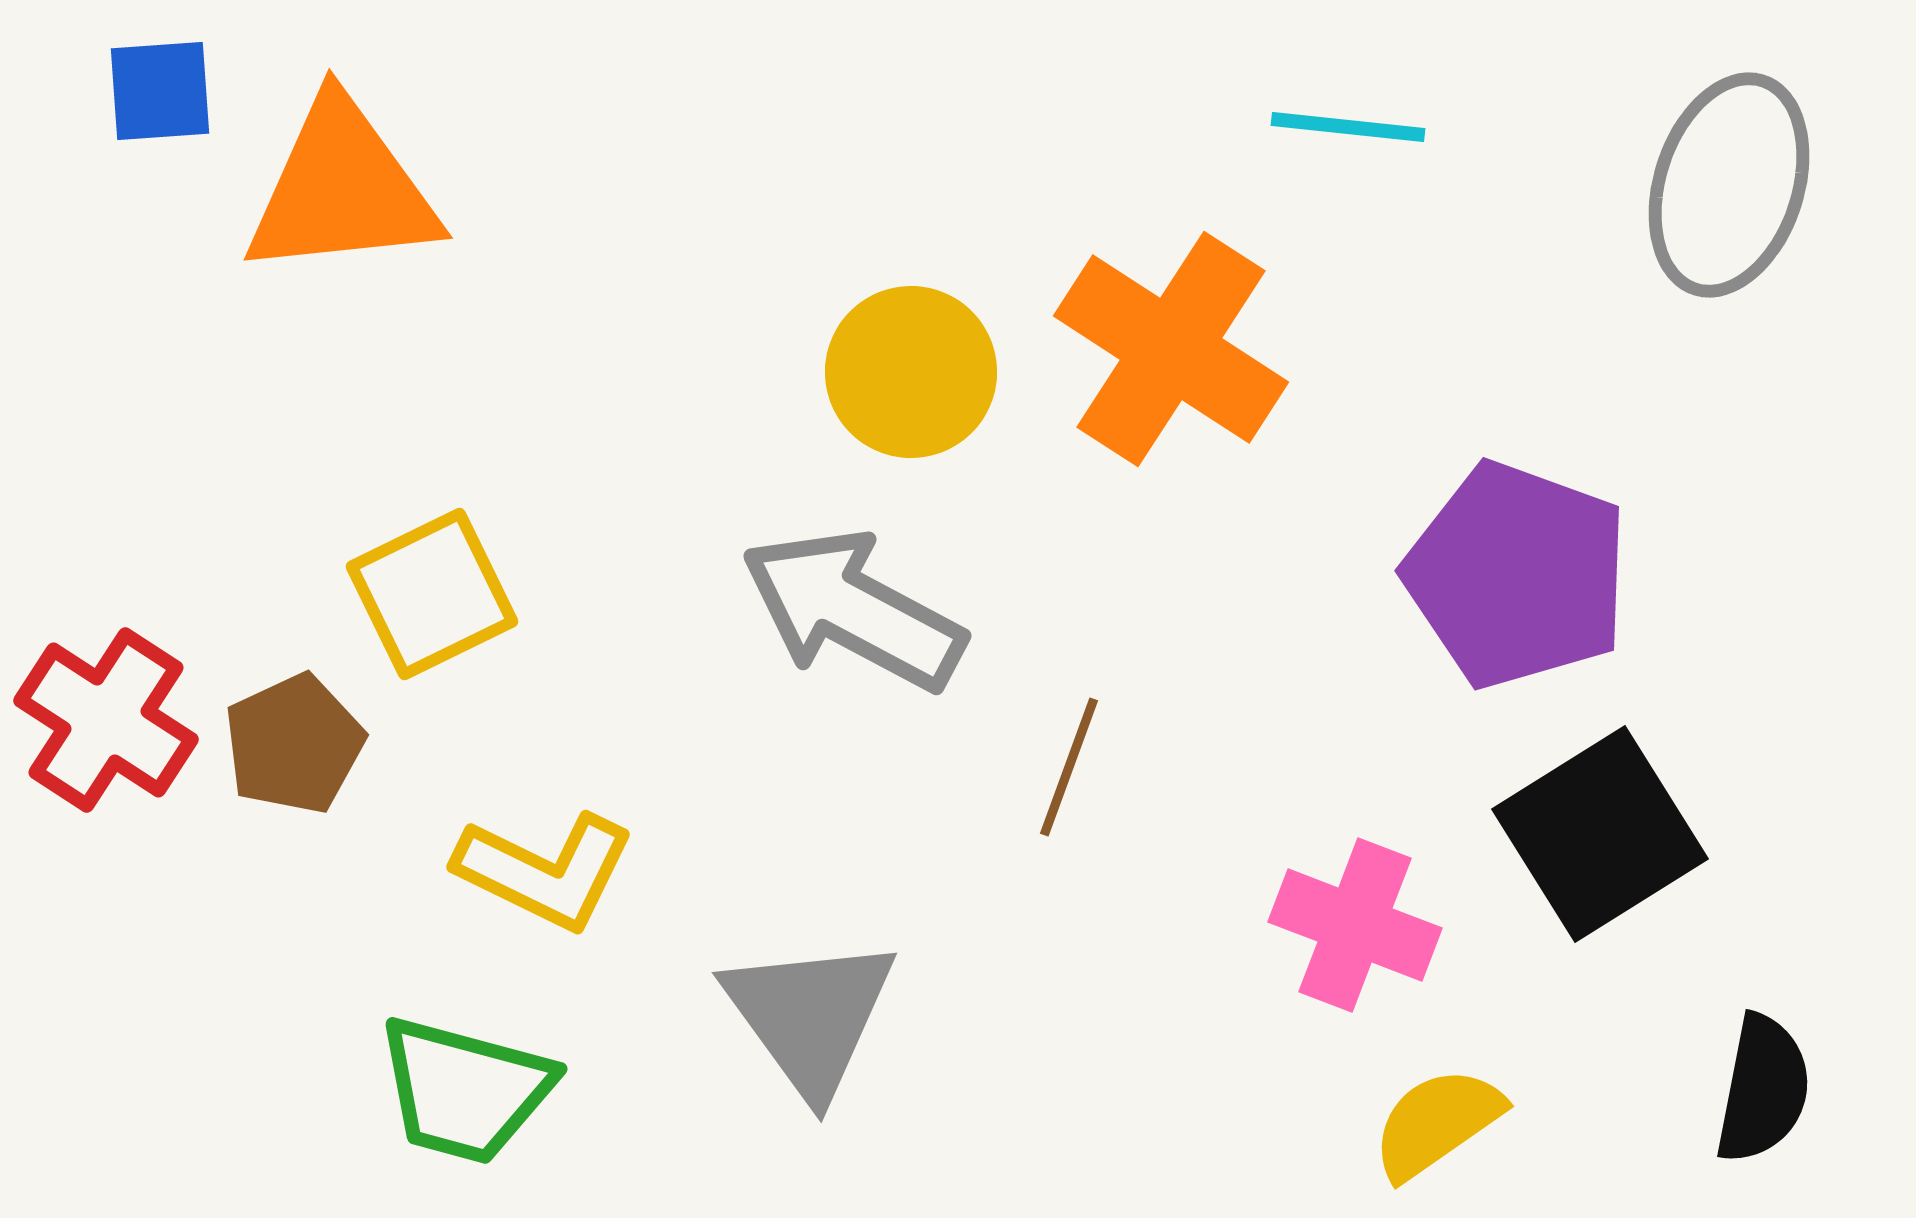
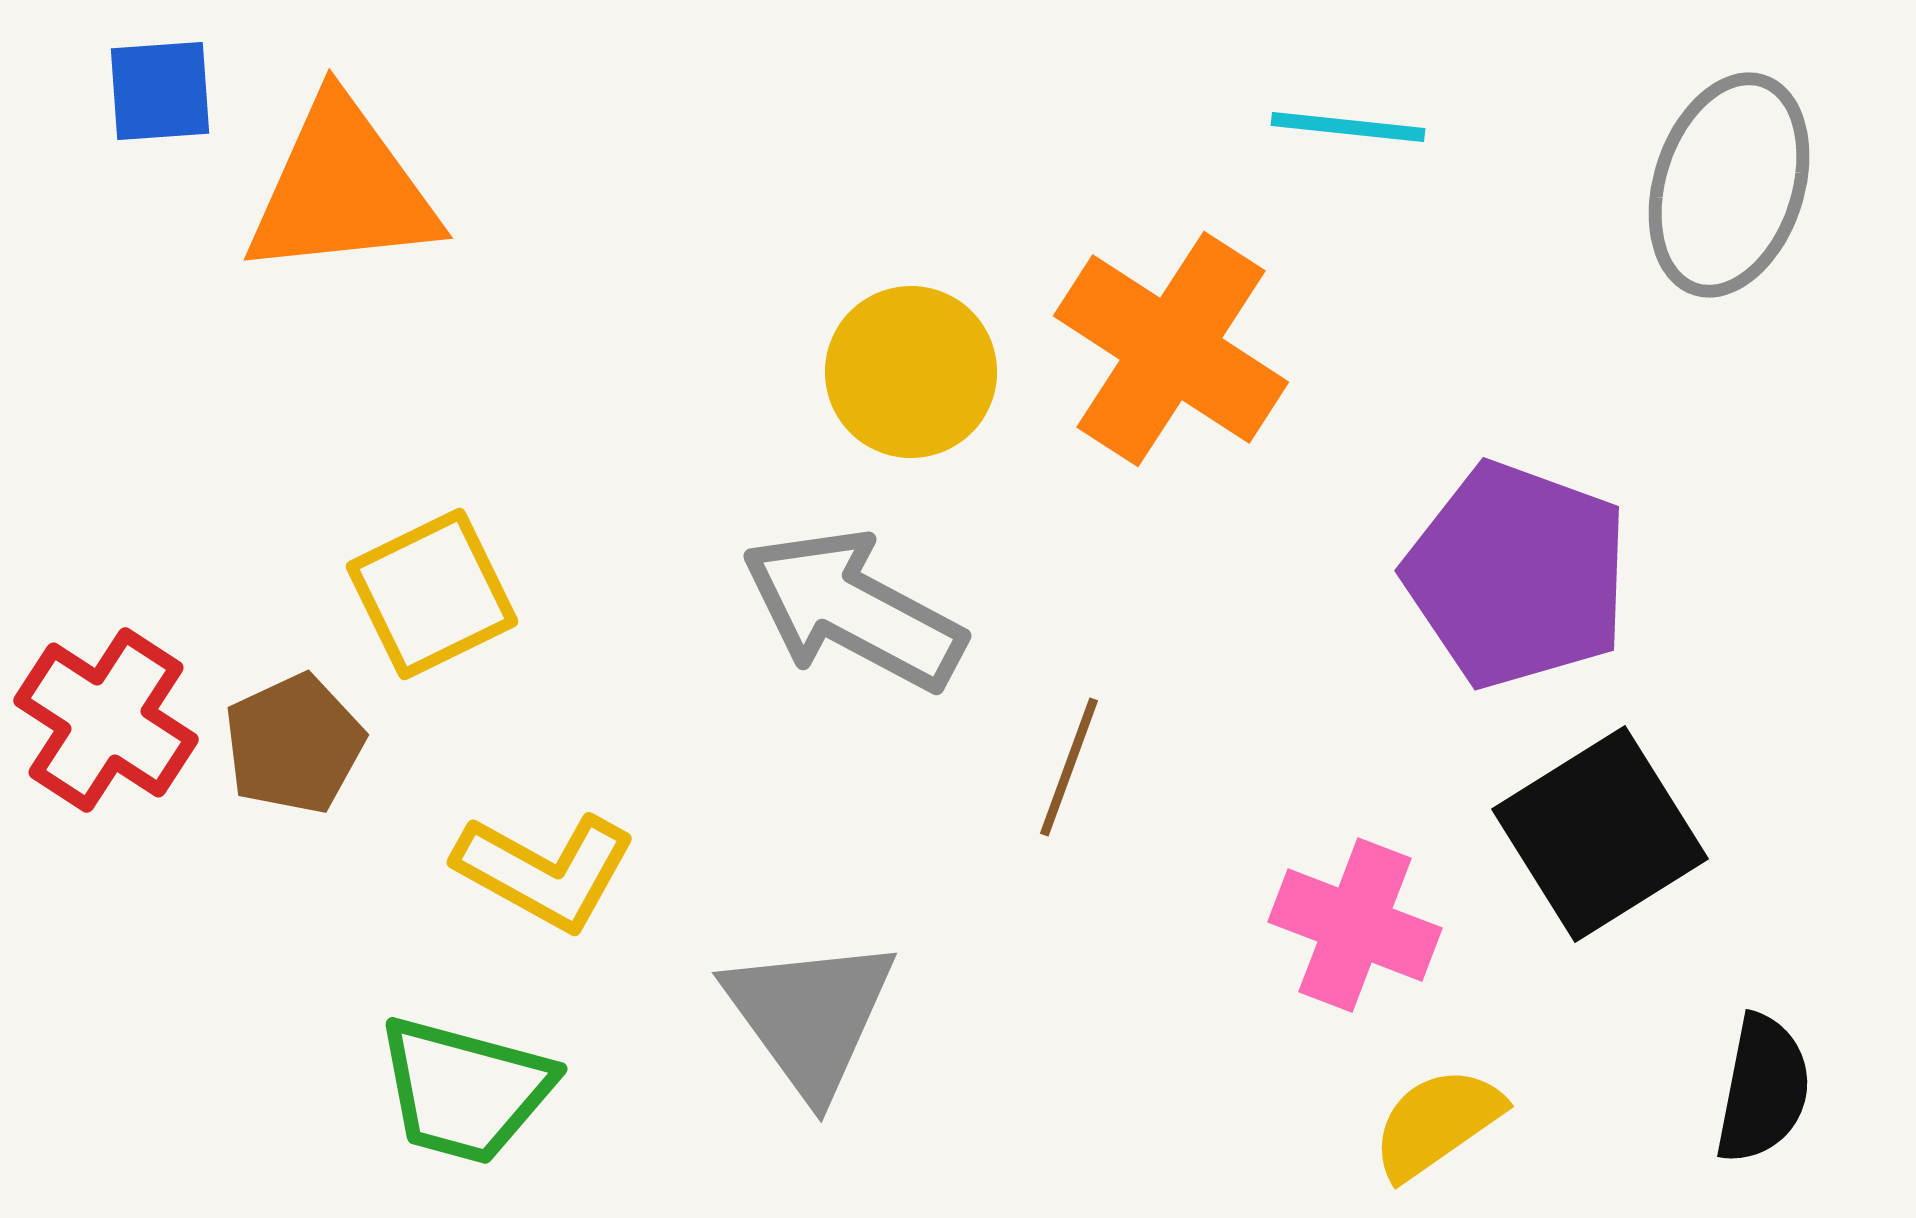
yellow L-shape: rotated 3 degrees clockwise
